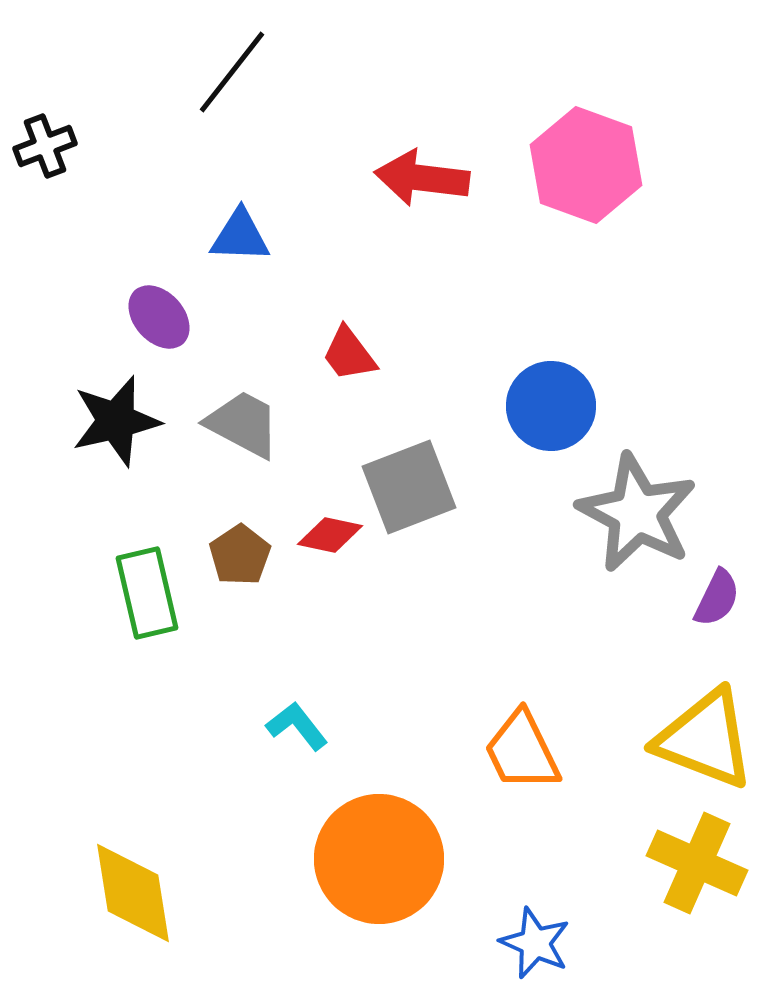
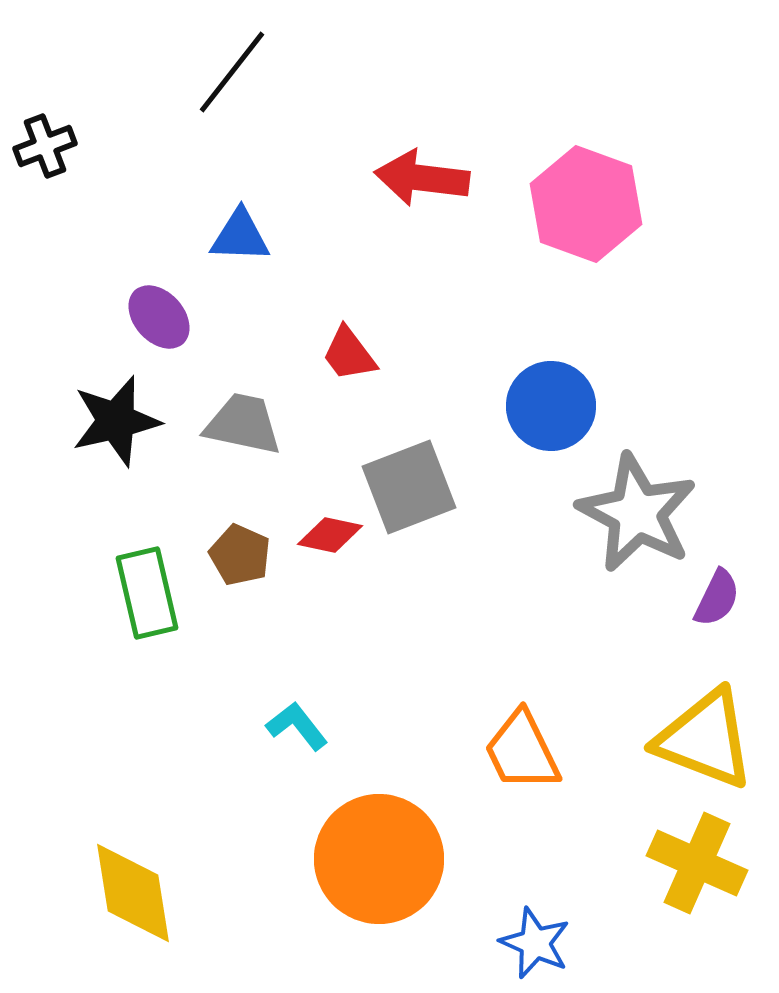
pink hexagon: moved 39 px down
gray trapezoid: rotated 16 degrees counterclockwise
brown pentagon: rotated 14 degrees counterclockwise
